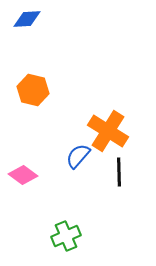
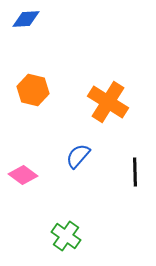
blue diamond: moved 1 px left
orange cross: moved 29 px up
black line: moved 16 px right
green cross: rotated 32 degrees counterclockwise
